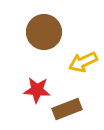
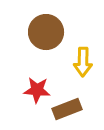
brown circle: moved 2 px right
yellow arrow: rotated 64 degrees counterclockwise
